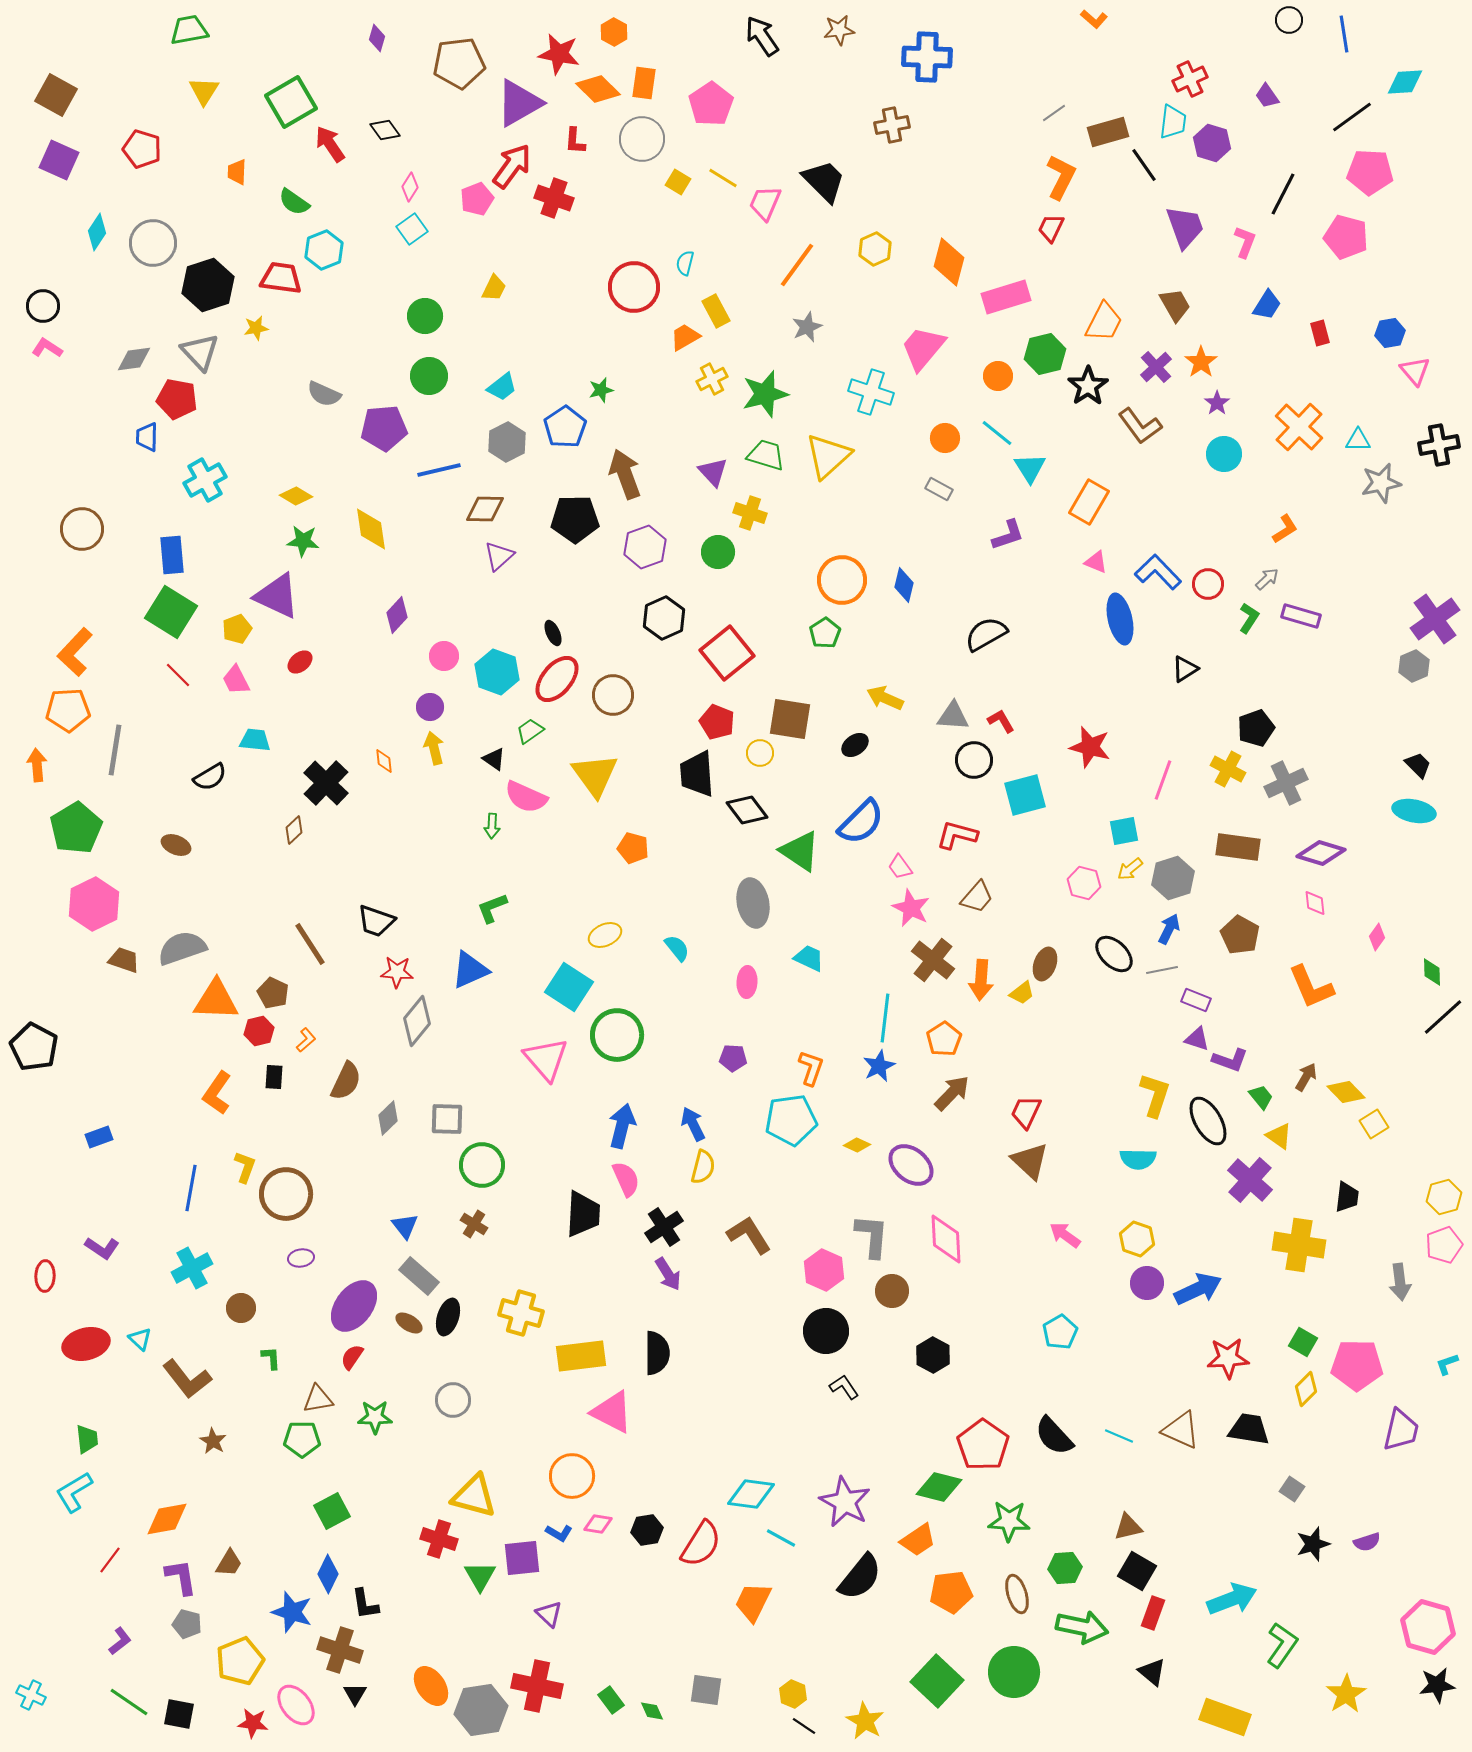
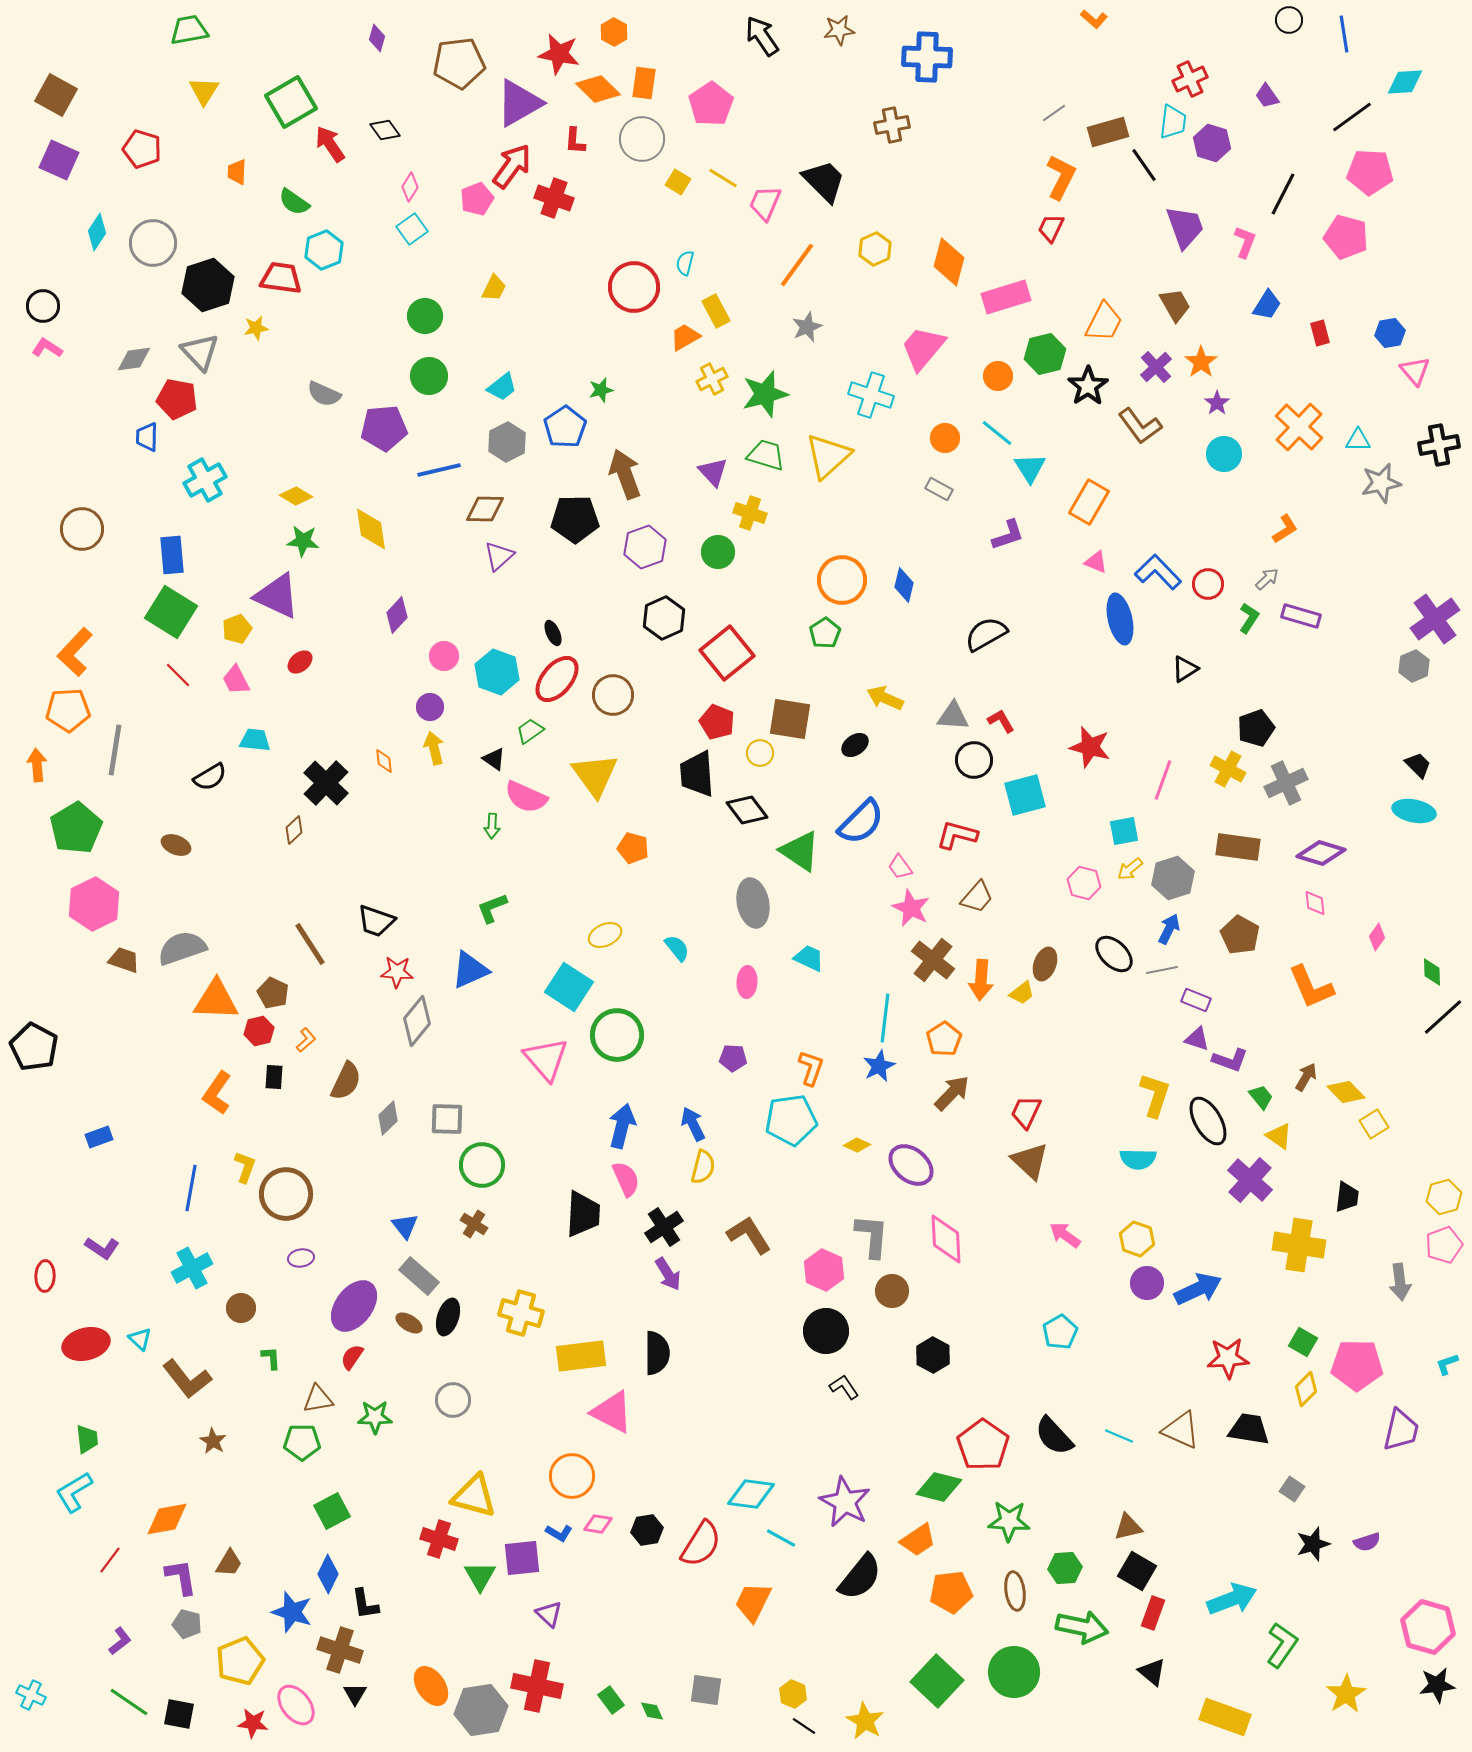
cyan cross at (871, 392): moved 3 px down
green pentagon at (302, 1439): moved 3 px down
brown ellipse at (1017, 1594): moved 2 px left, 3 px up; rotated 9 degrees clockwise
